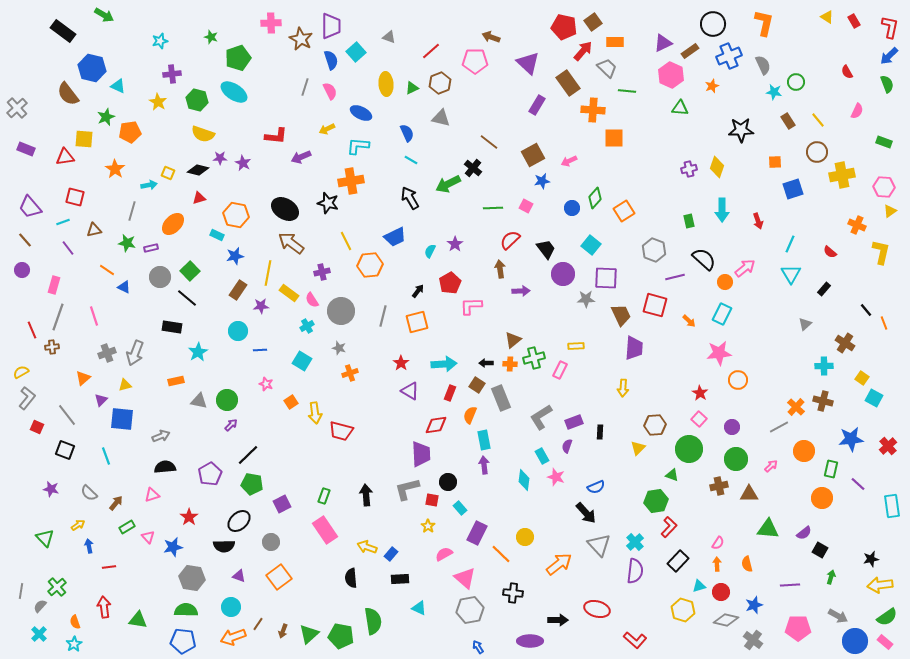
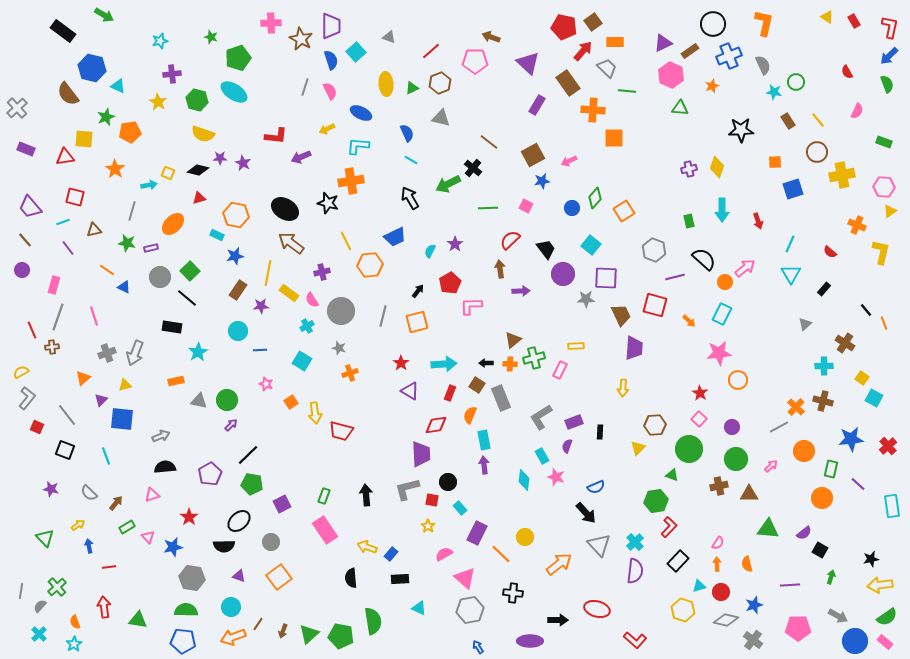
green line at (493, 208): moved 5 px left
